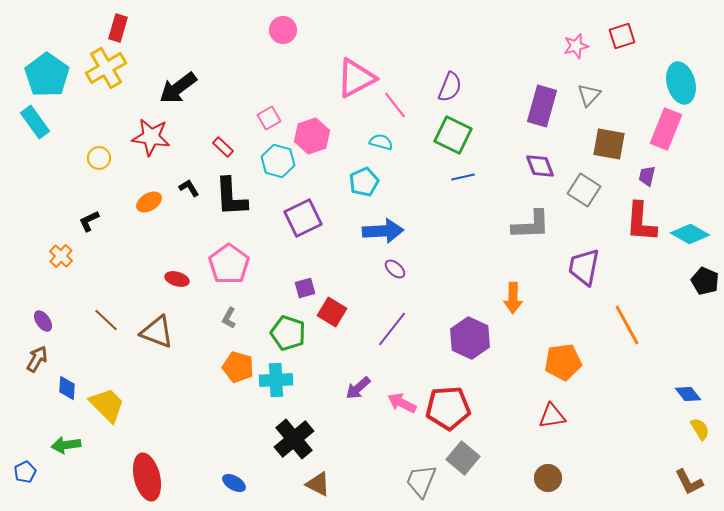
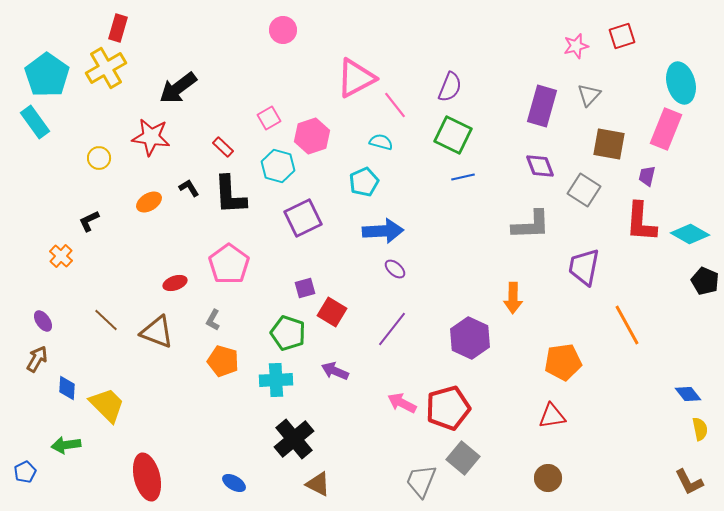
cyan hexagon at (278, 161): moved 5 px down
black L-shape at (231, 197): moved 1 px left, 2 px up
red ellipse at (177, 279): moved 2 px left, 4 px down; rotated 35 degrees counterclockwise
gray L-shape at (229, 318): moved 16 px left, 2 px down
orange pentagon at (238, 367): moved 15 px left, 6 px up
purple arrow at (358, 388): moved 23 px left, 17 px up; rotated 64 degrees clockwise
red pentagon at (448, 408): rotated 12 degrees counterclockwise
yellow semicircle at (700, 429): rotated 20 degrees clockwise
